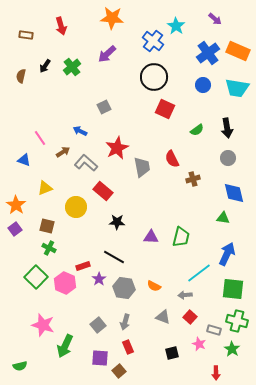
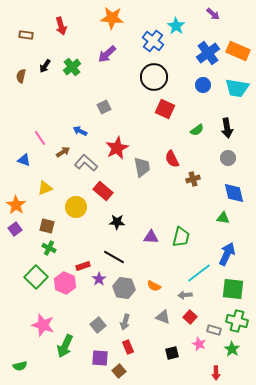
purple arrow at (215, 19): moved 2 px left, 5 px up
